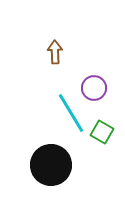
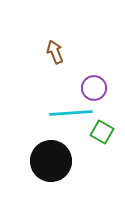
brown arrow: rotated 20 degrees counterclockwise
cyan line: rotated 63 degrees counterclockwise
black circle: moved 4 px up
